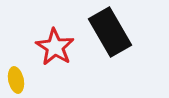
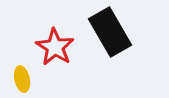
yellow ellipse: moved 6 px right, 1 px up
